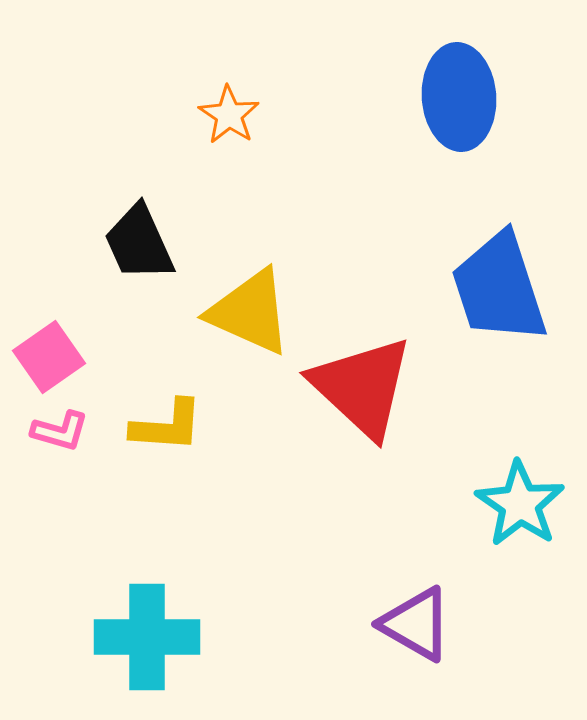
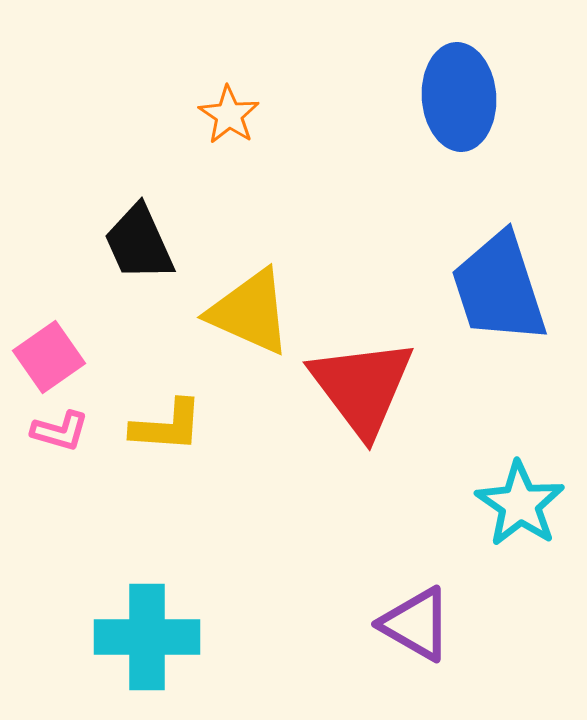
red triangle: rotated 10 degrees clockwise
